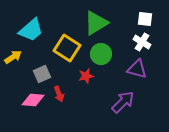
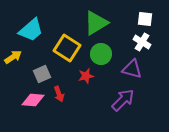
purple triangle: moved 5 px left
purple arrow: moved 2 px up
